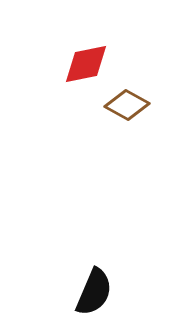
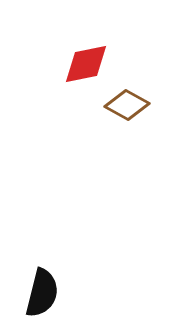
black semicircle: moved 52 px left, 1 px down; rotated 9 degrees counterclockwise
